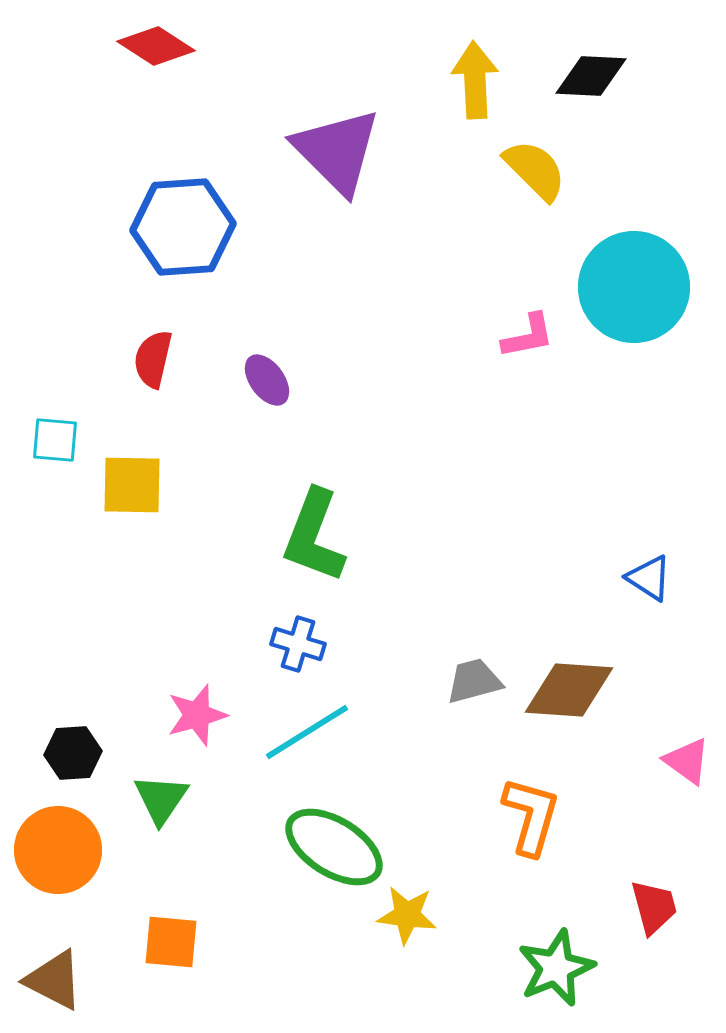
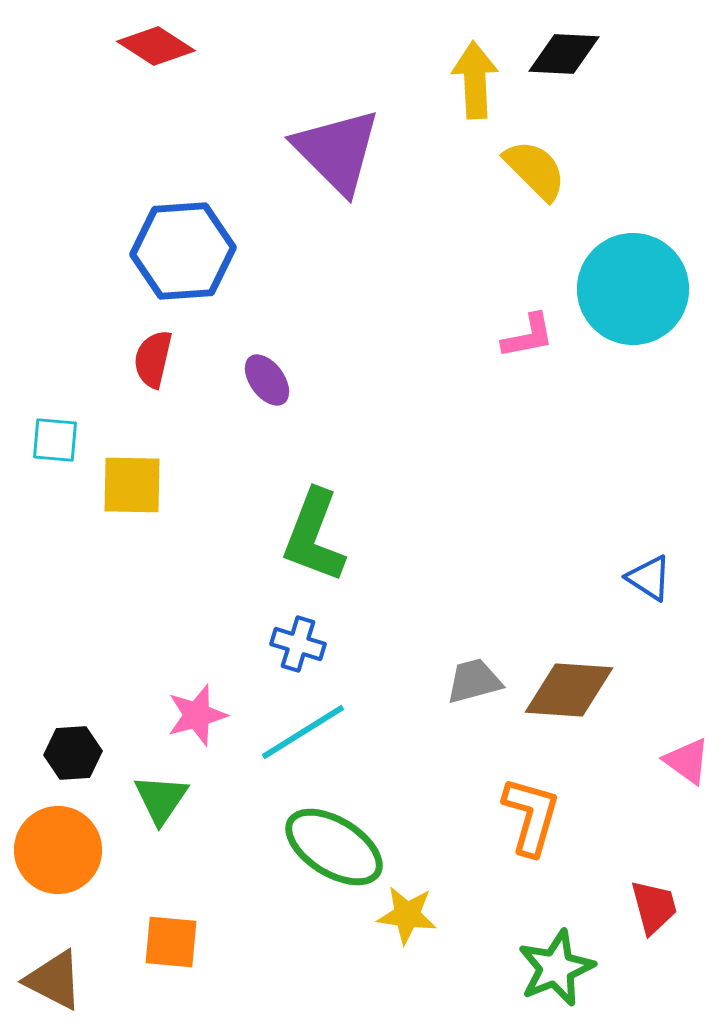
black diamond: moved 27 px left, 22 px up
blue hexagon: moved 24 px down
cyan circle: moved 1 px left, 2 px down
cyan line: moved 4 px left
